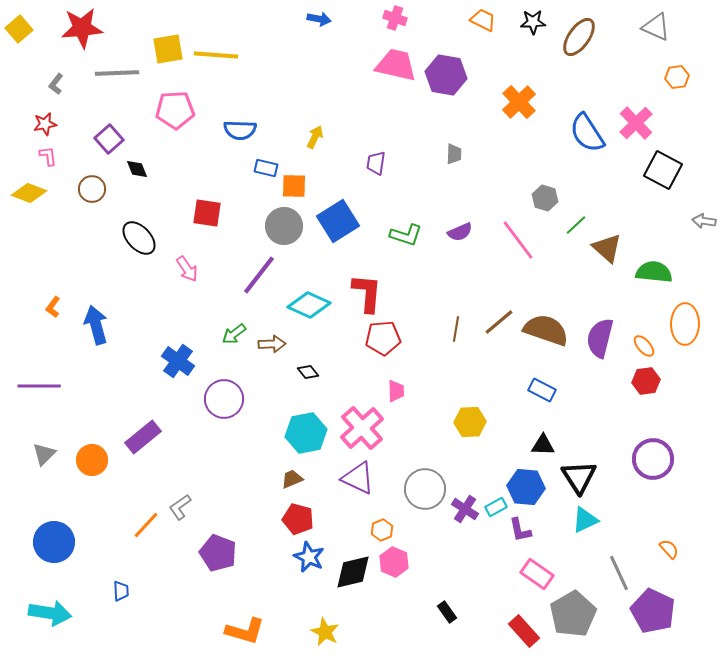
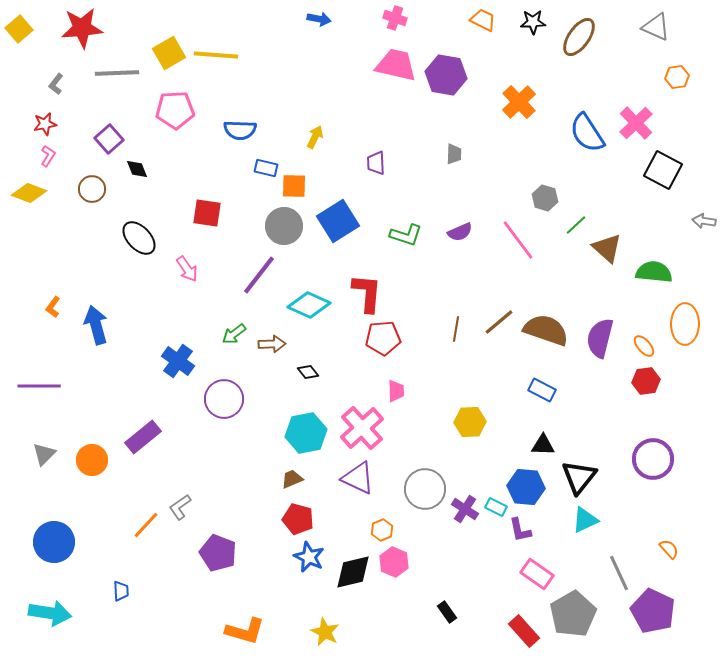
yellow square at (168, 49): moved 1 px right, 4 px down; rotated 20 degrees counterclockwise
pink L-shape at (48, 156): rotated 40 degrees clockwise
purple trapezoid at (376, 163): rotated 10 degrees counterclockwise
black triangle at (579, 477): rotated 12 degrees clockwise
cyan rectangle at (496, 507): rotated 55 degrees clockwise
